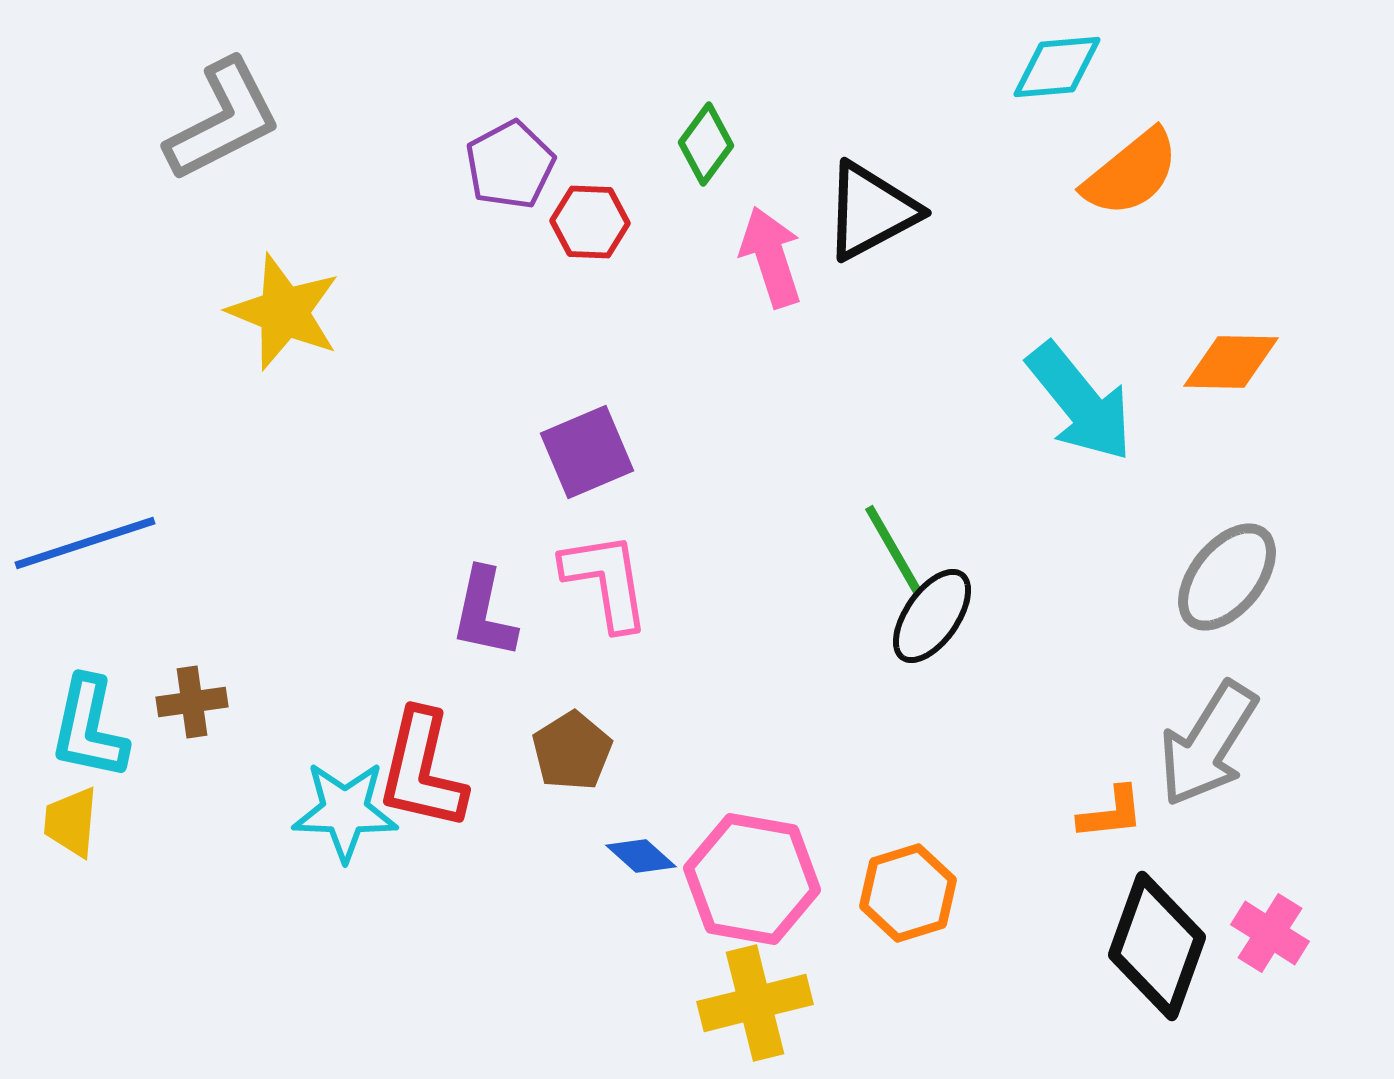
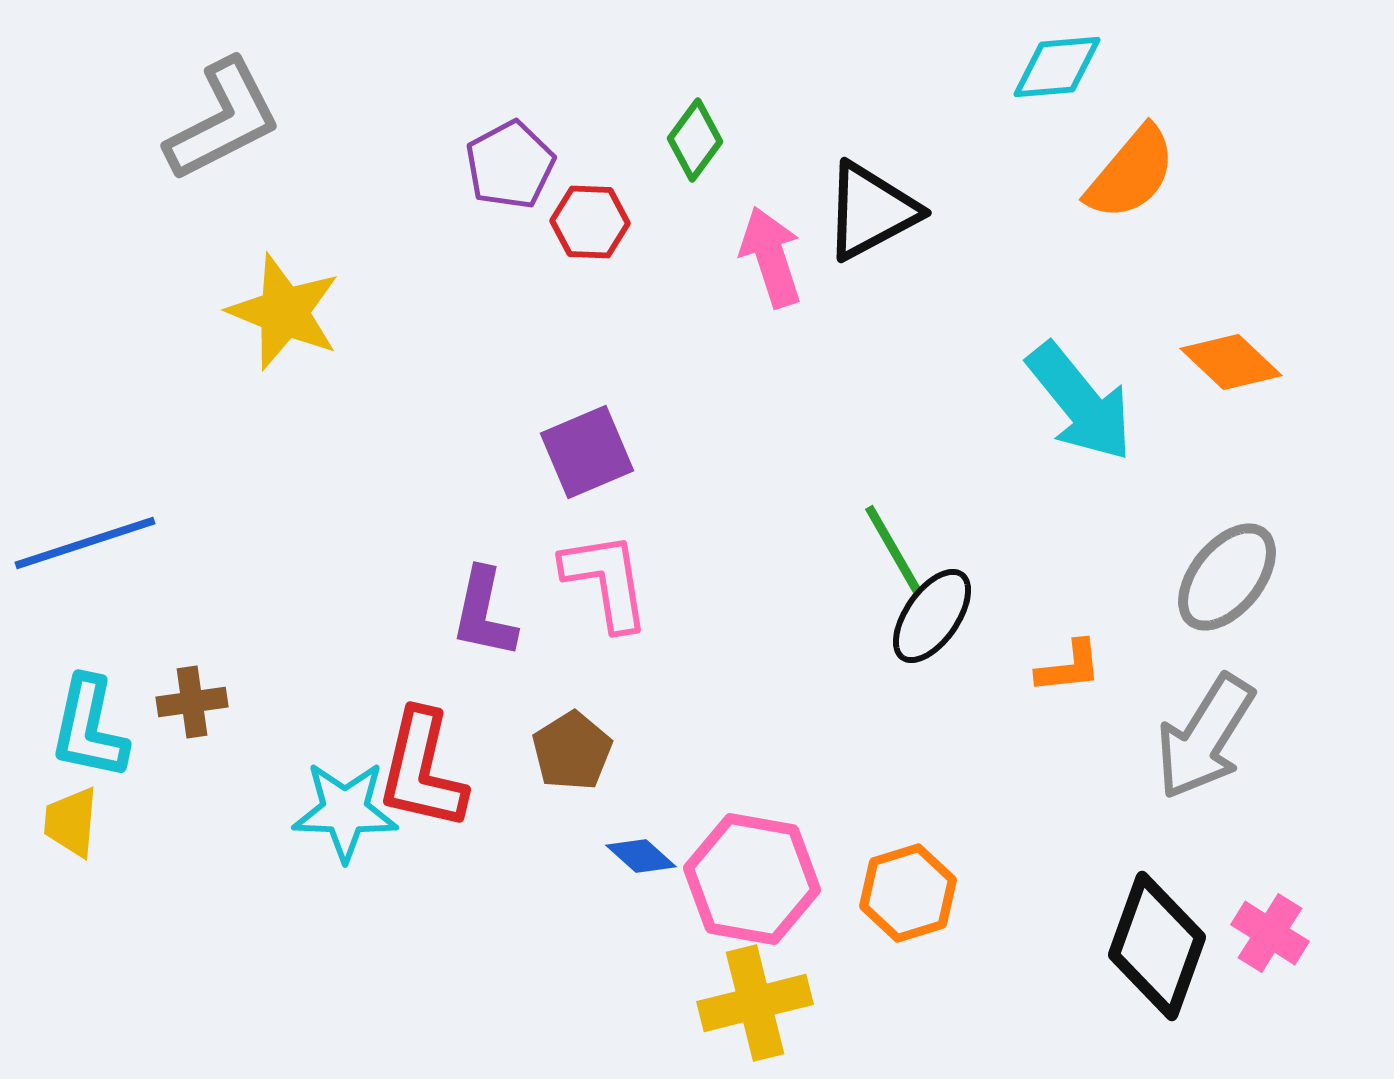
green diamond: moved 11 px left, 4 px up
orange semicircle: rotated 11 degrees counterclockwise
orange diamond: rotated 42 degrees clockwise
gray arrow: moved 3 px left, 7 px up
orange L-shape: moved 42 px left, 146 px up
